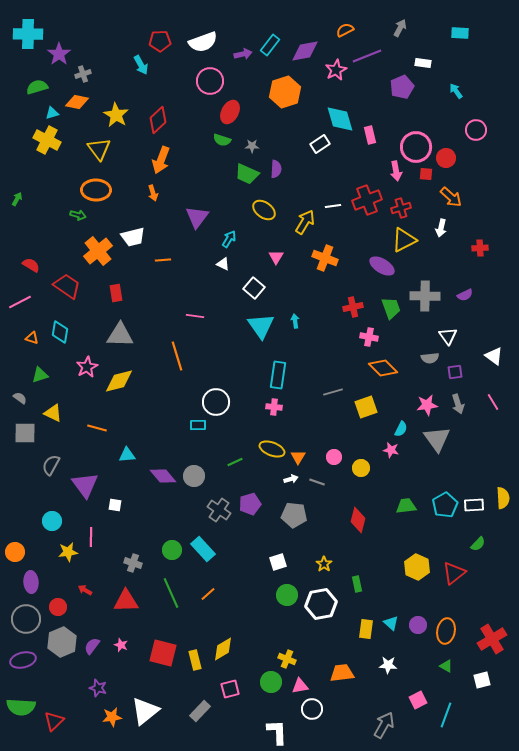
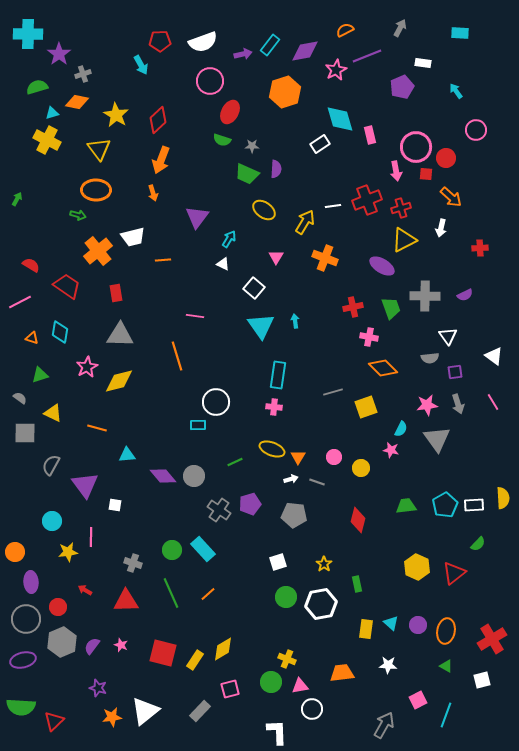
green circle at (287, 595): moved 1 px left, 2 px down
yellow rectangle at (195, 660): rotated 48 degrees clockwise
